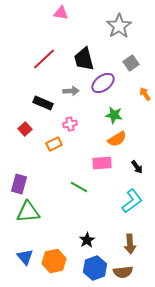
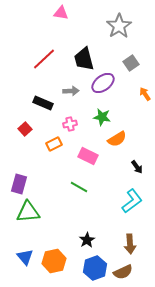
green star: moved 12 px left, 2 px down
pink rectangle: moved 14 px left, 7 px up; rotated 30 degrees clockwise
brown semicircle: rotated 18 degrees counterclockwise
